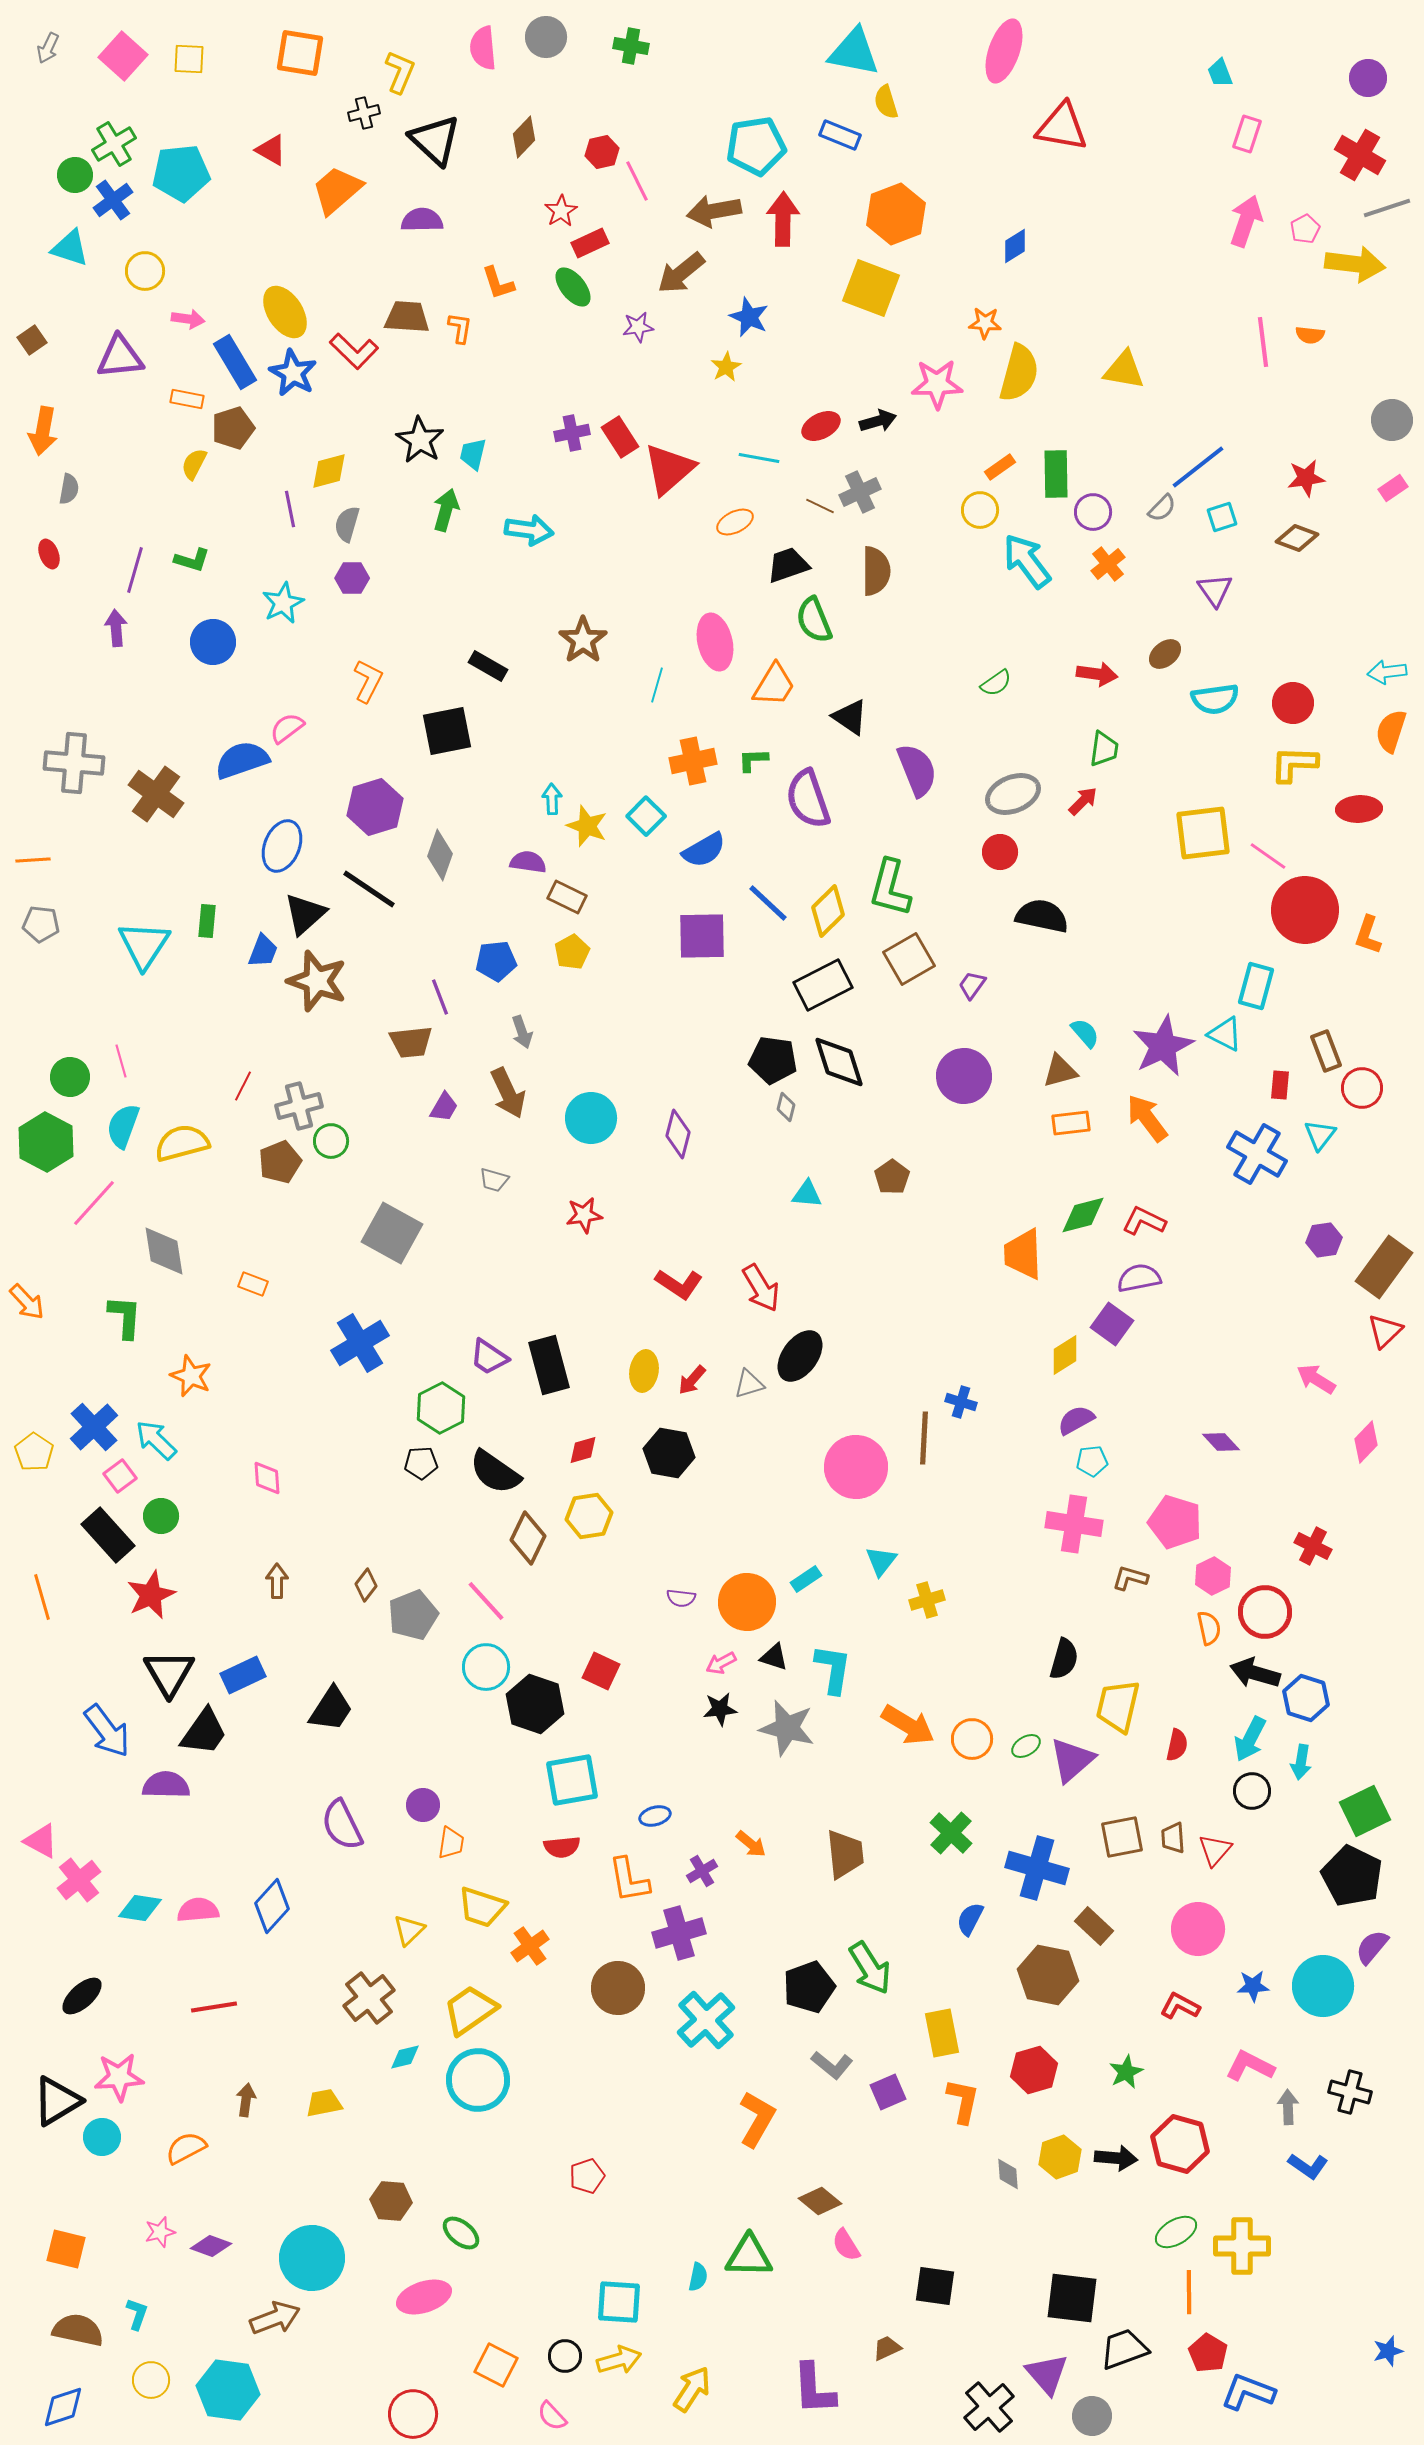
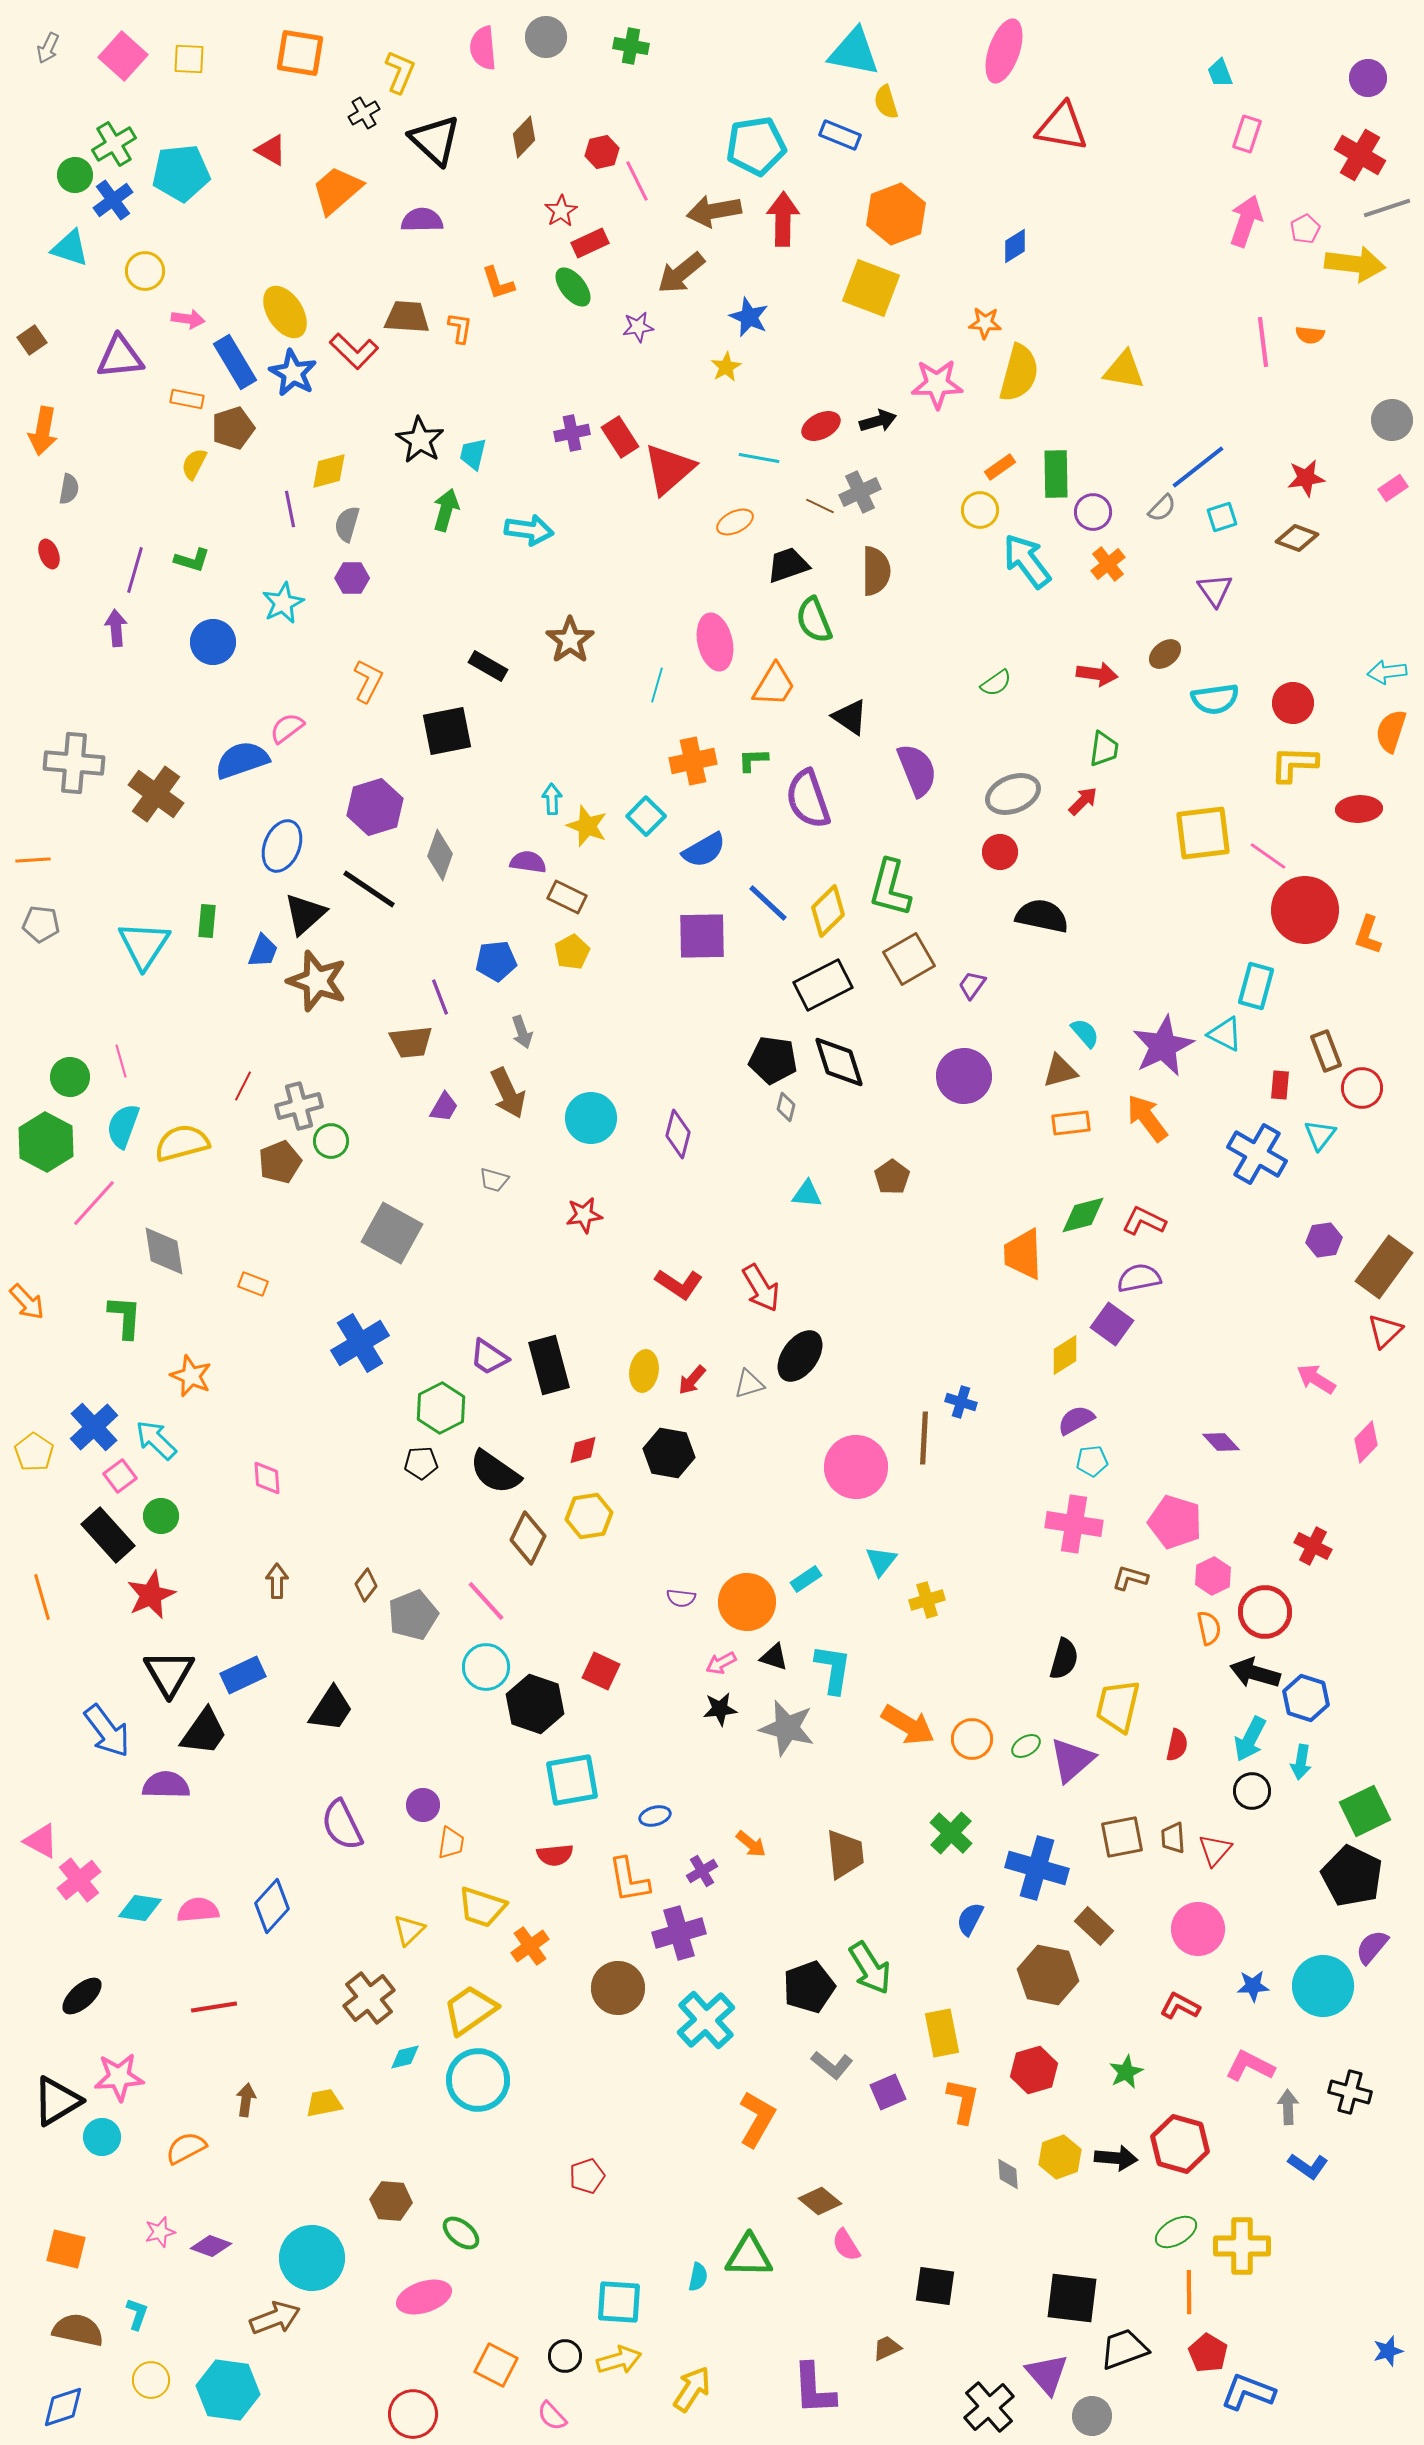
black cross at (364, 113): rotated 16 degrees counterclockwise
brown star at (583, 640): moved 13 px left
red semicircle at (562, 1847): moved 7 px left, 8 px down
